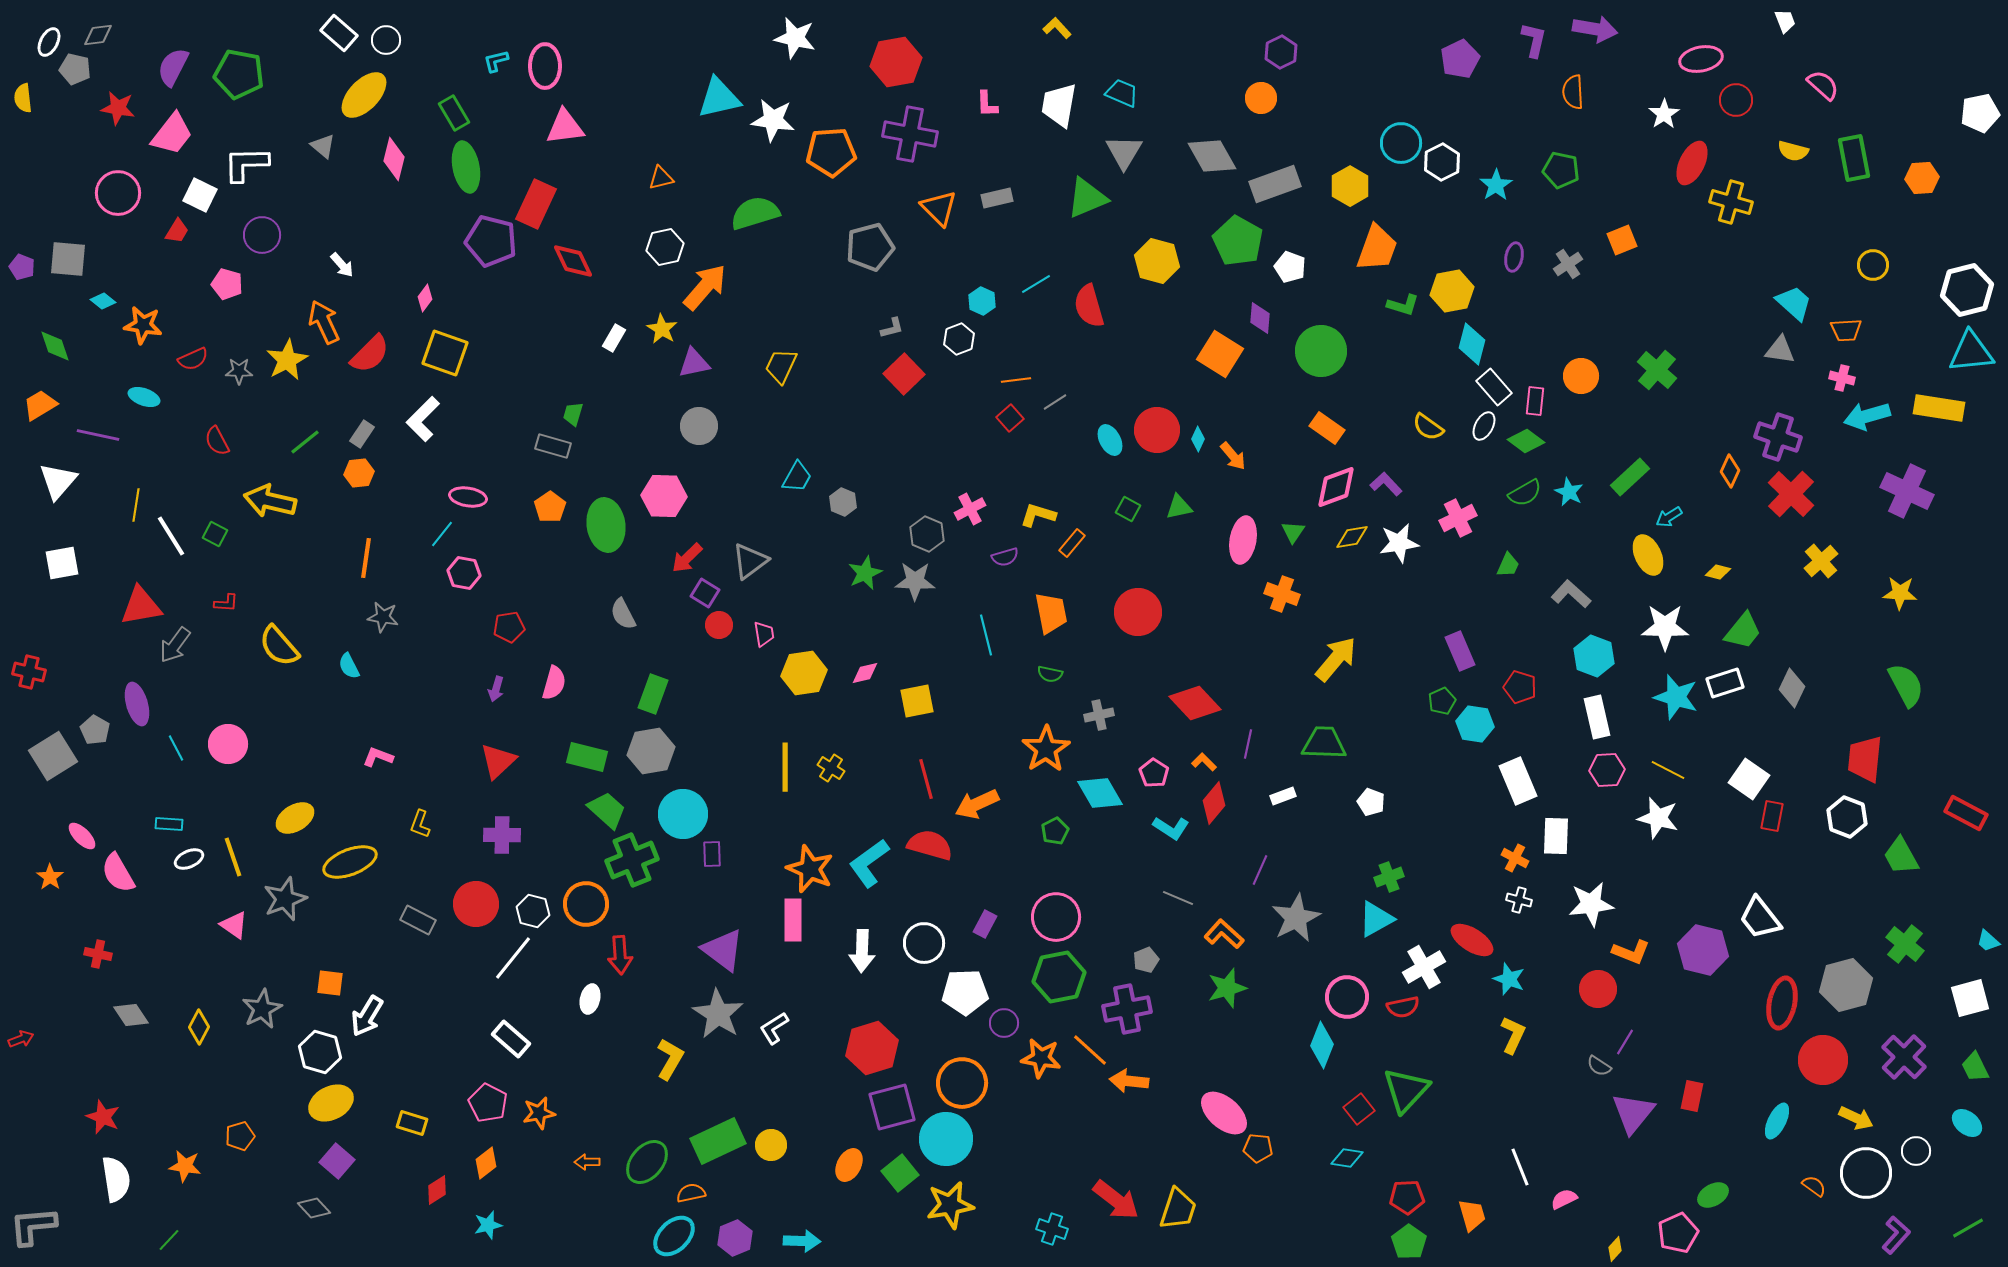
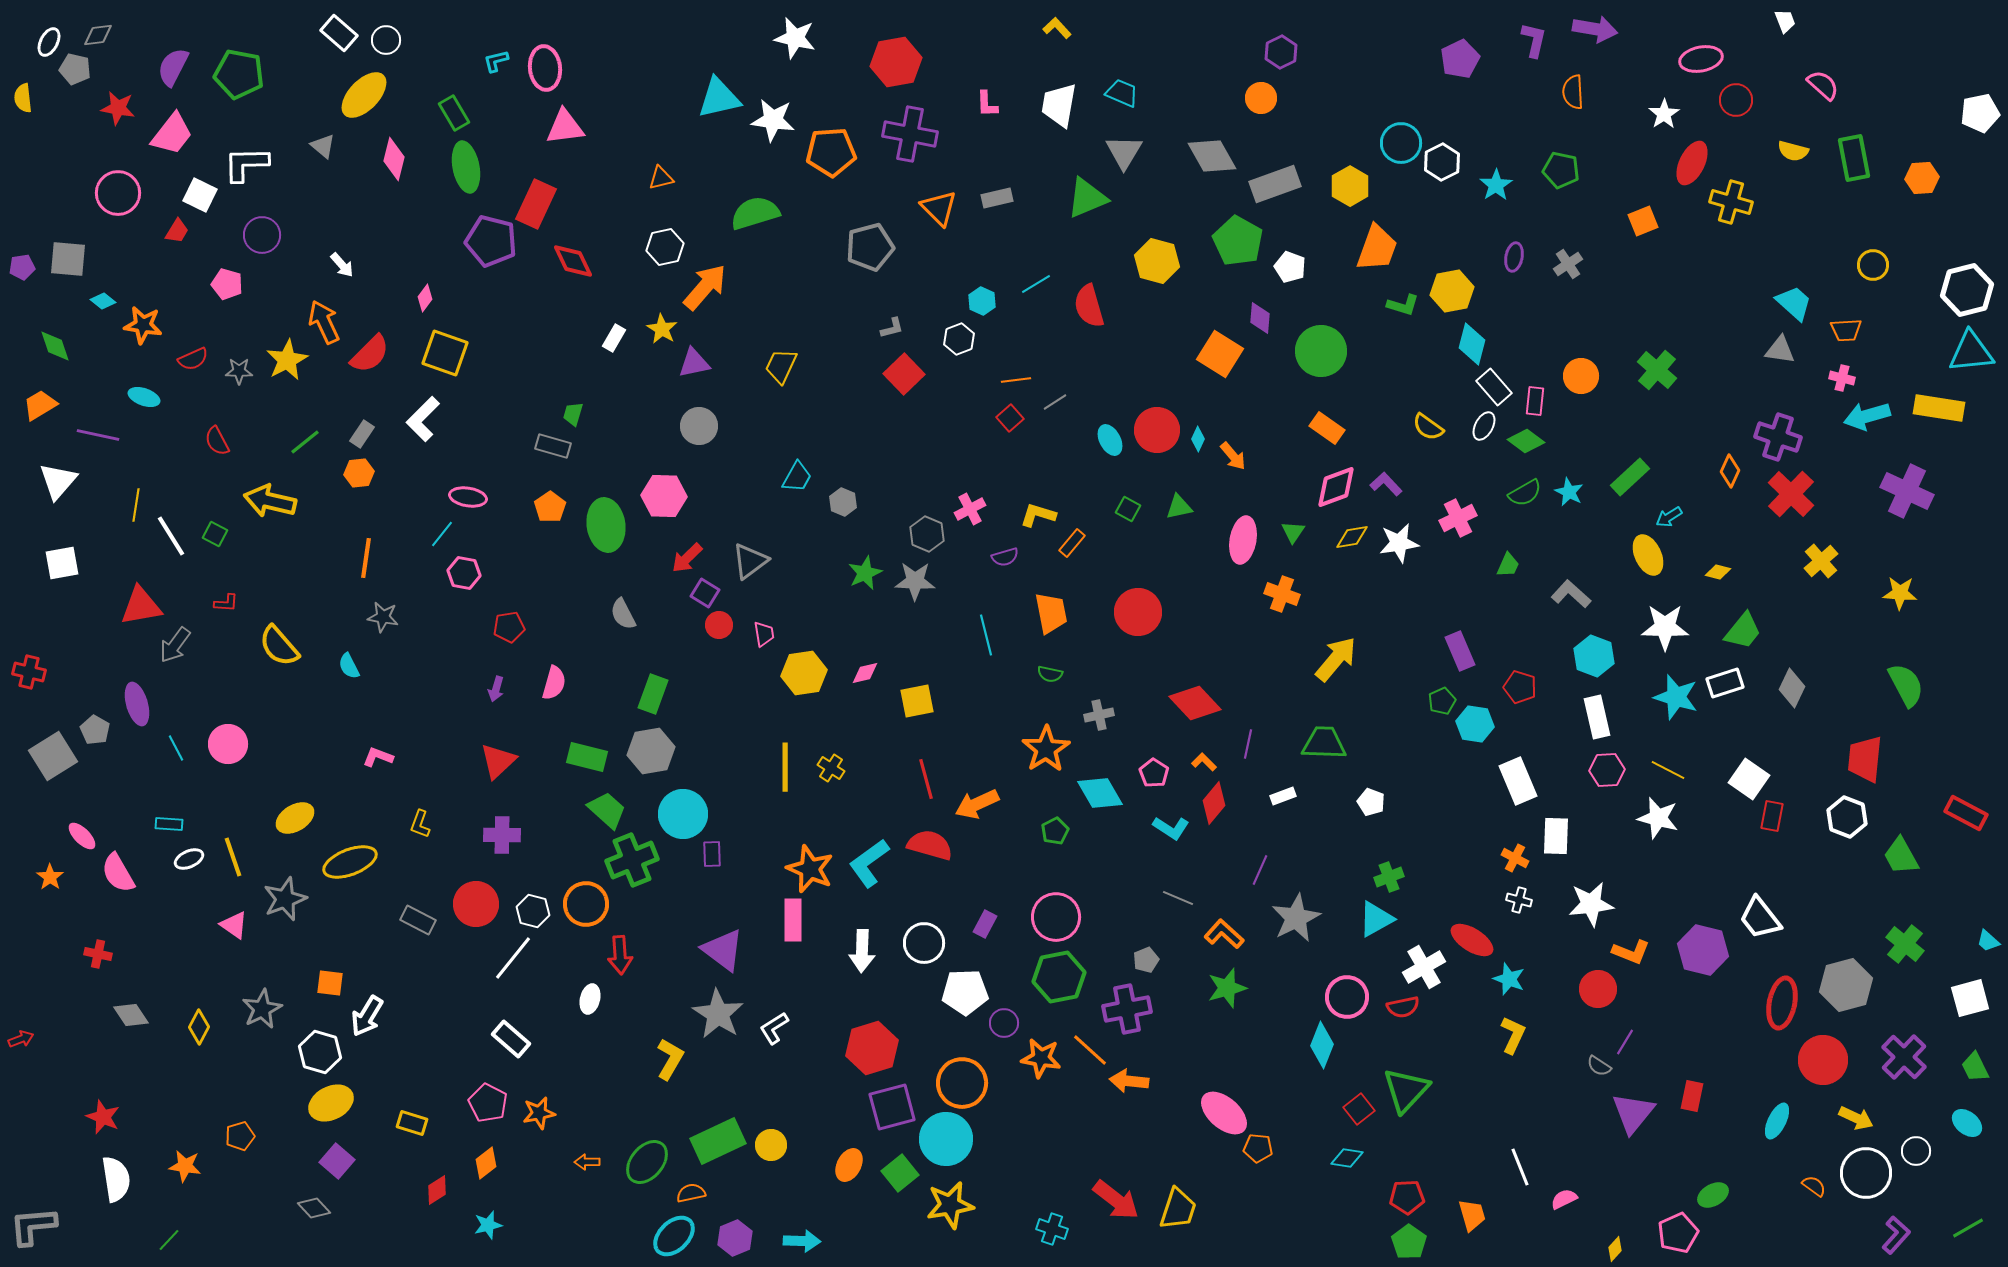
pink ellipse at (545, 66): moved 2 px down; rotated 6 degrees counterclockwise
orange square at (1622, 240): moved 21 px right, 19 px up
purple pentagon at (22, 267): rotated 30 degrees counterclockwise
